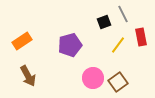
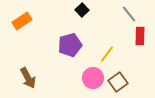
gray line: moved 6 px right; rotated 12 degrees counterclockwise
black square: moved 22 px left, 12 px up; rotated 24 degrees counterclockwise
red rectangle: moved 1 px left, 1 px up; rotated 12 degrees clockwise
orange rectangle: moved 20 px up
yellow line: moved 11 px left, 9 px down
brown arrow: moved 2 px down
